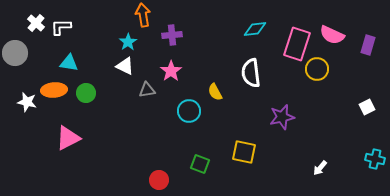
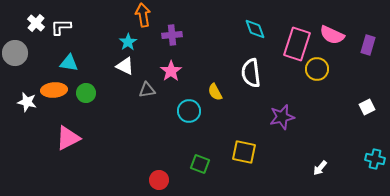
cyan diamond: rotated 75 degrees clockwise
